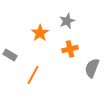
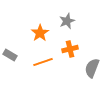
orange line: moved 10 px right, 13 px up; rotated 42 degrees clockwise
